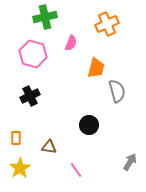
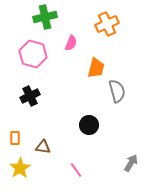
orange rectangle: moved 1 px left
brown triangle: moved 6 px left
gray arrow: moved 1 px right, 1 px down
